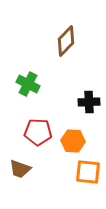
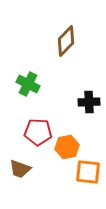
orange hexagon: moved 6 px left, 6 px down; rotated 15 degrees counterclockwise
